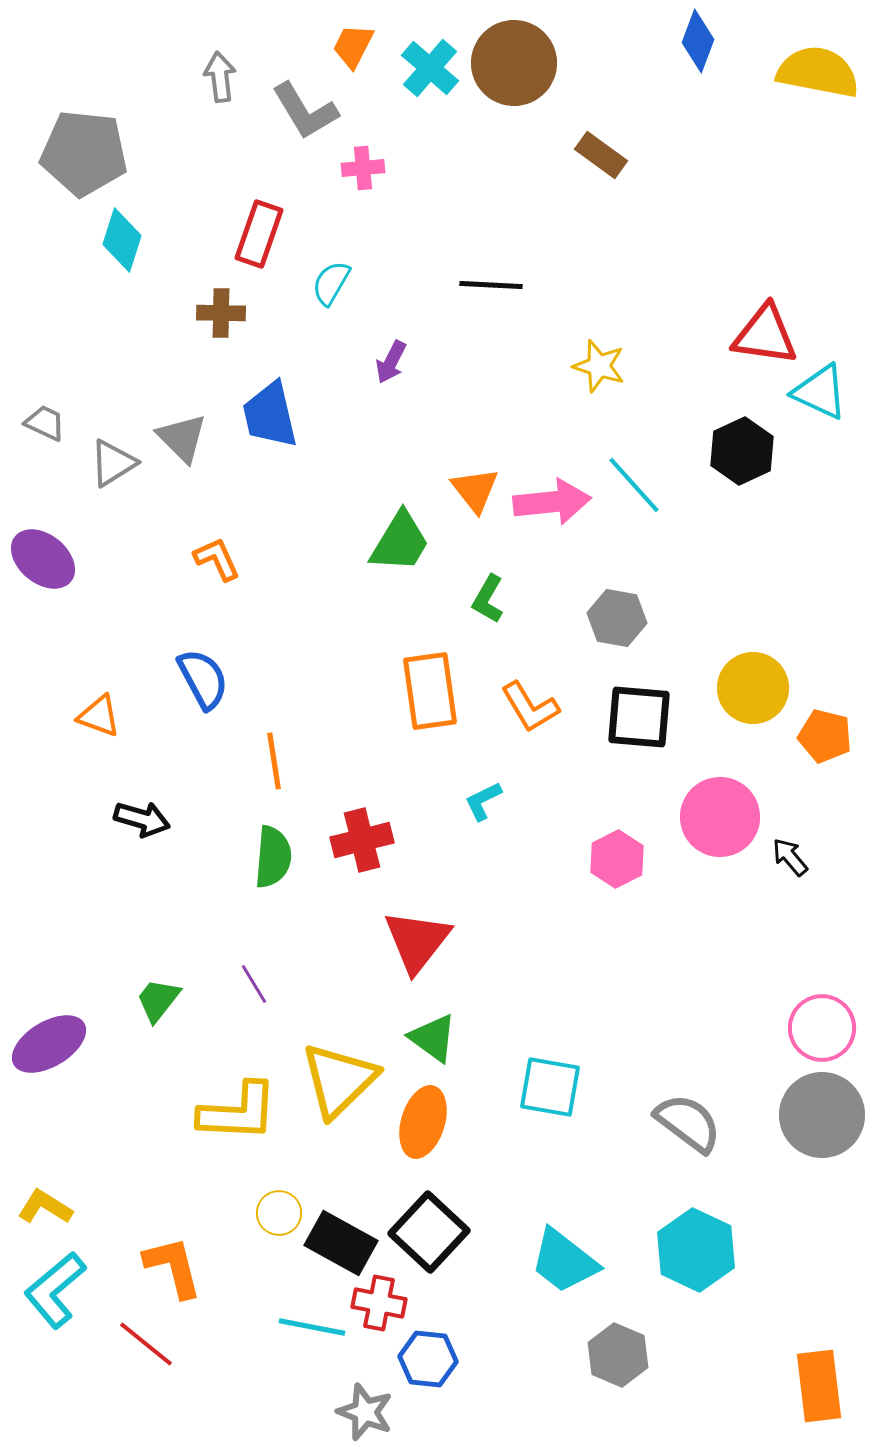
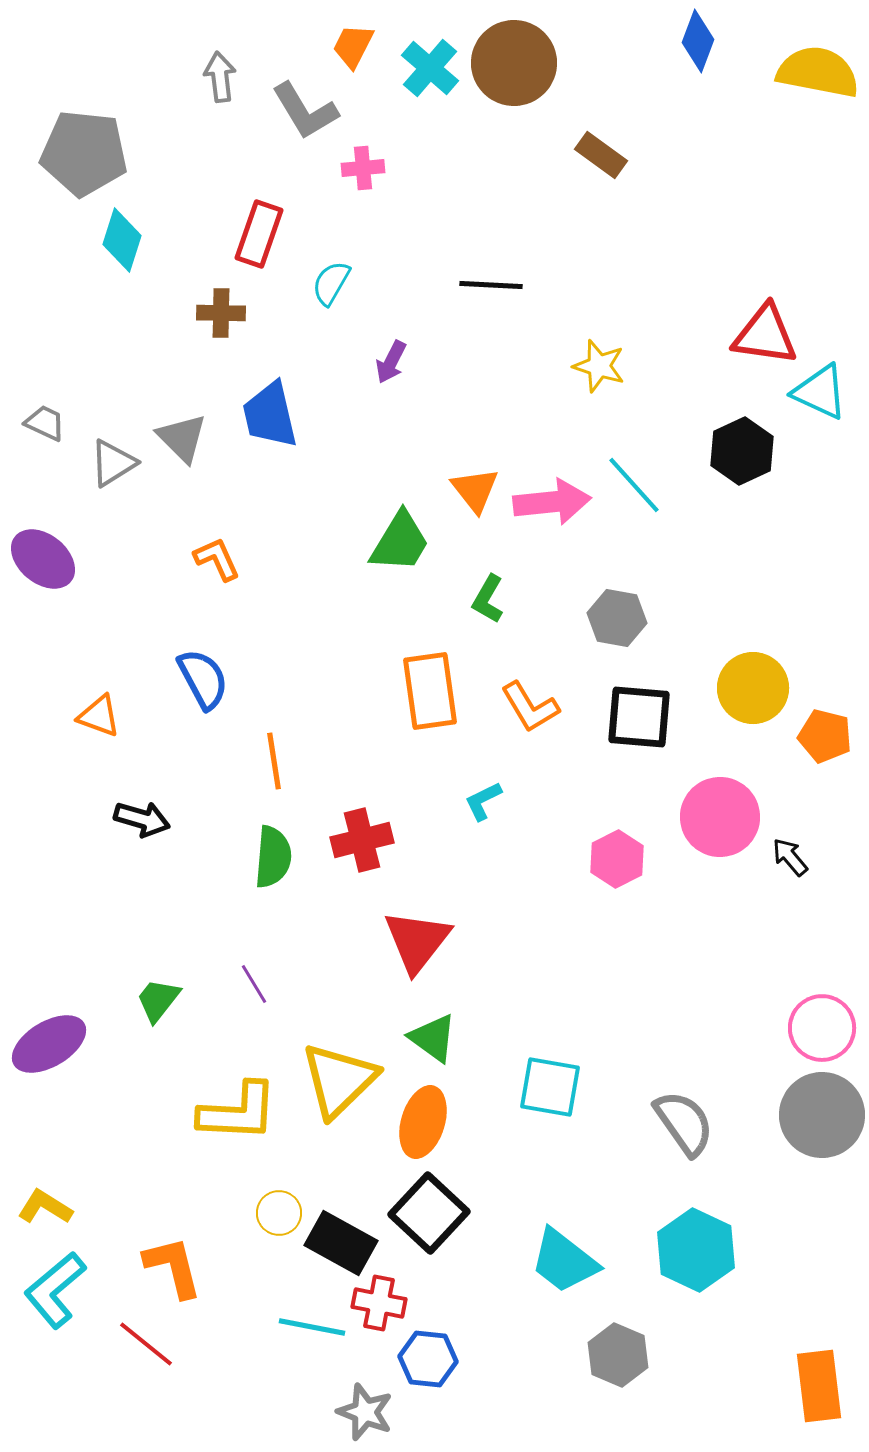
gray semicircle at (688, 1123): moved 4 px left; rotated 18 degrees clockwise
black square at (429, 1232): moved 19 px up
